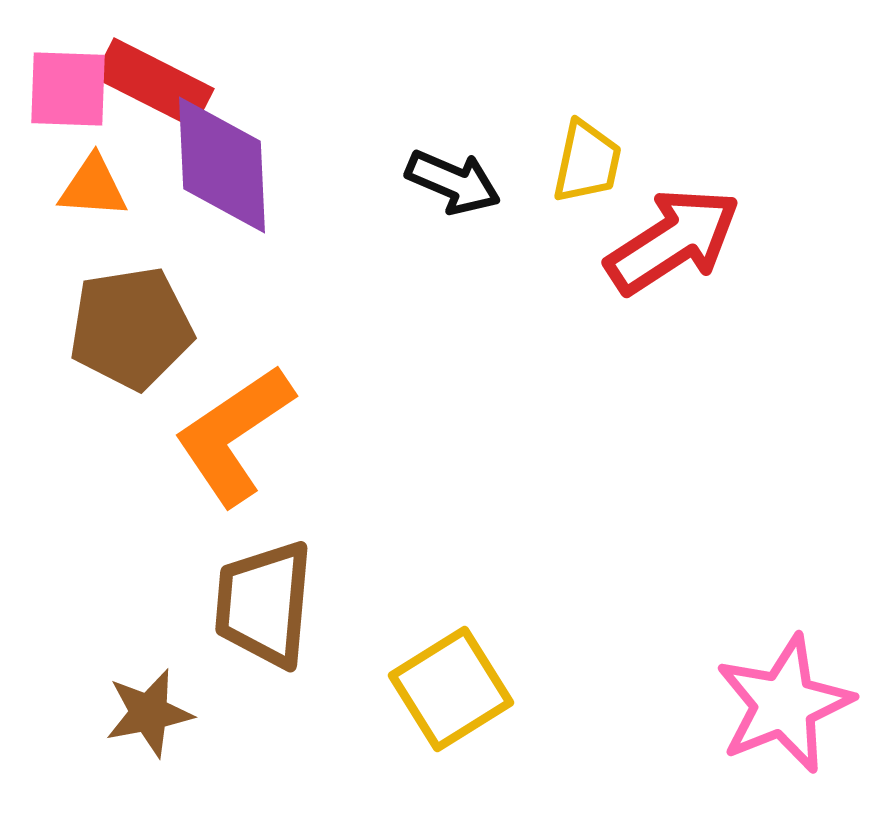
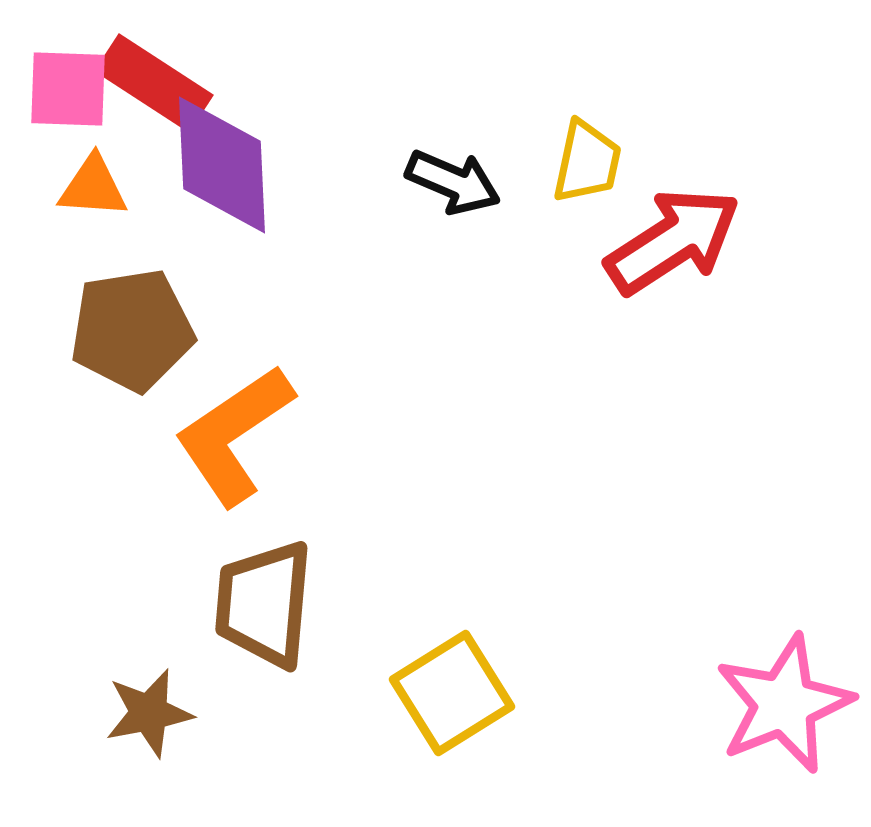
red rectangle: rotated 6 degrees clockwise
brown pentagon: moved 1 px right, 2 px down
yellow square: moved 1 px right, 4 px down
